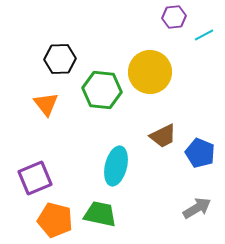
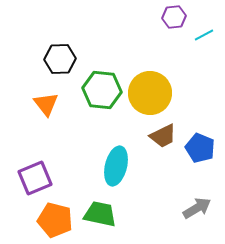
yellow circle: moved 21 px down
blue pentagon: moved 5 px up
